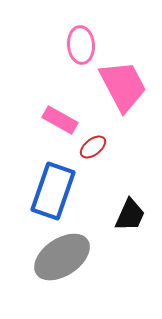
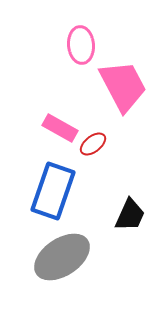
pink rectangle: moved 8 px down
red ellipse: moved 3 px up
